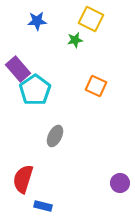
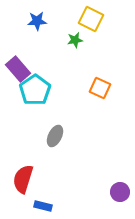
orange square: moved 4 px right, 2 px down
purple circle: moved 9 px down
